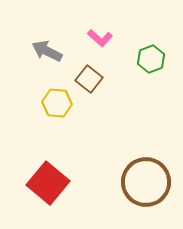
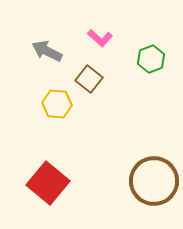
yellow hexagon: moved 1 px down
brown circle: moved 8 px right, 1 px up
